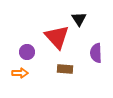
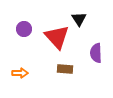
purple circle: moved 3 px left, 23 px up
